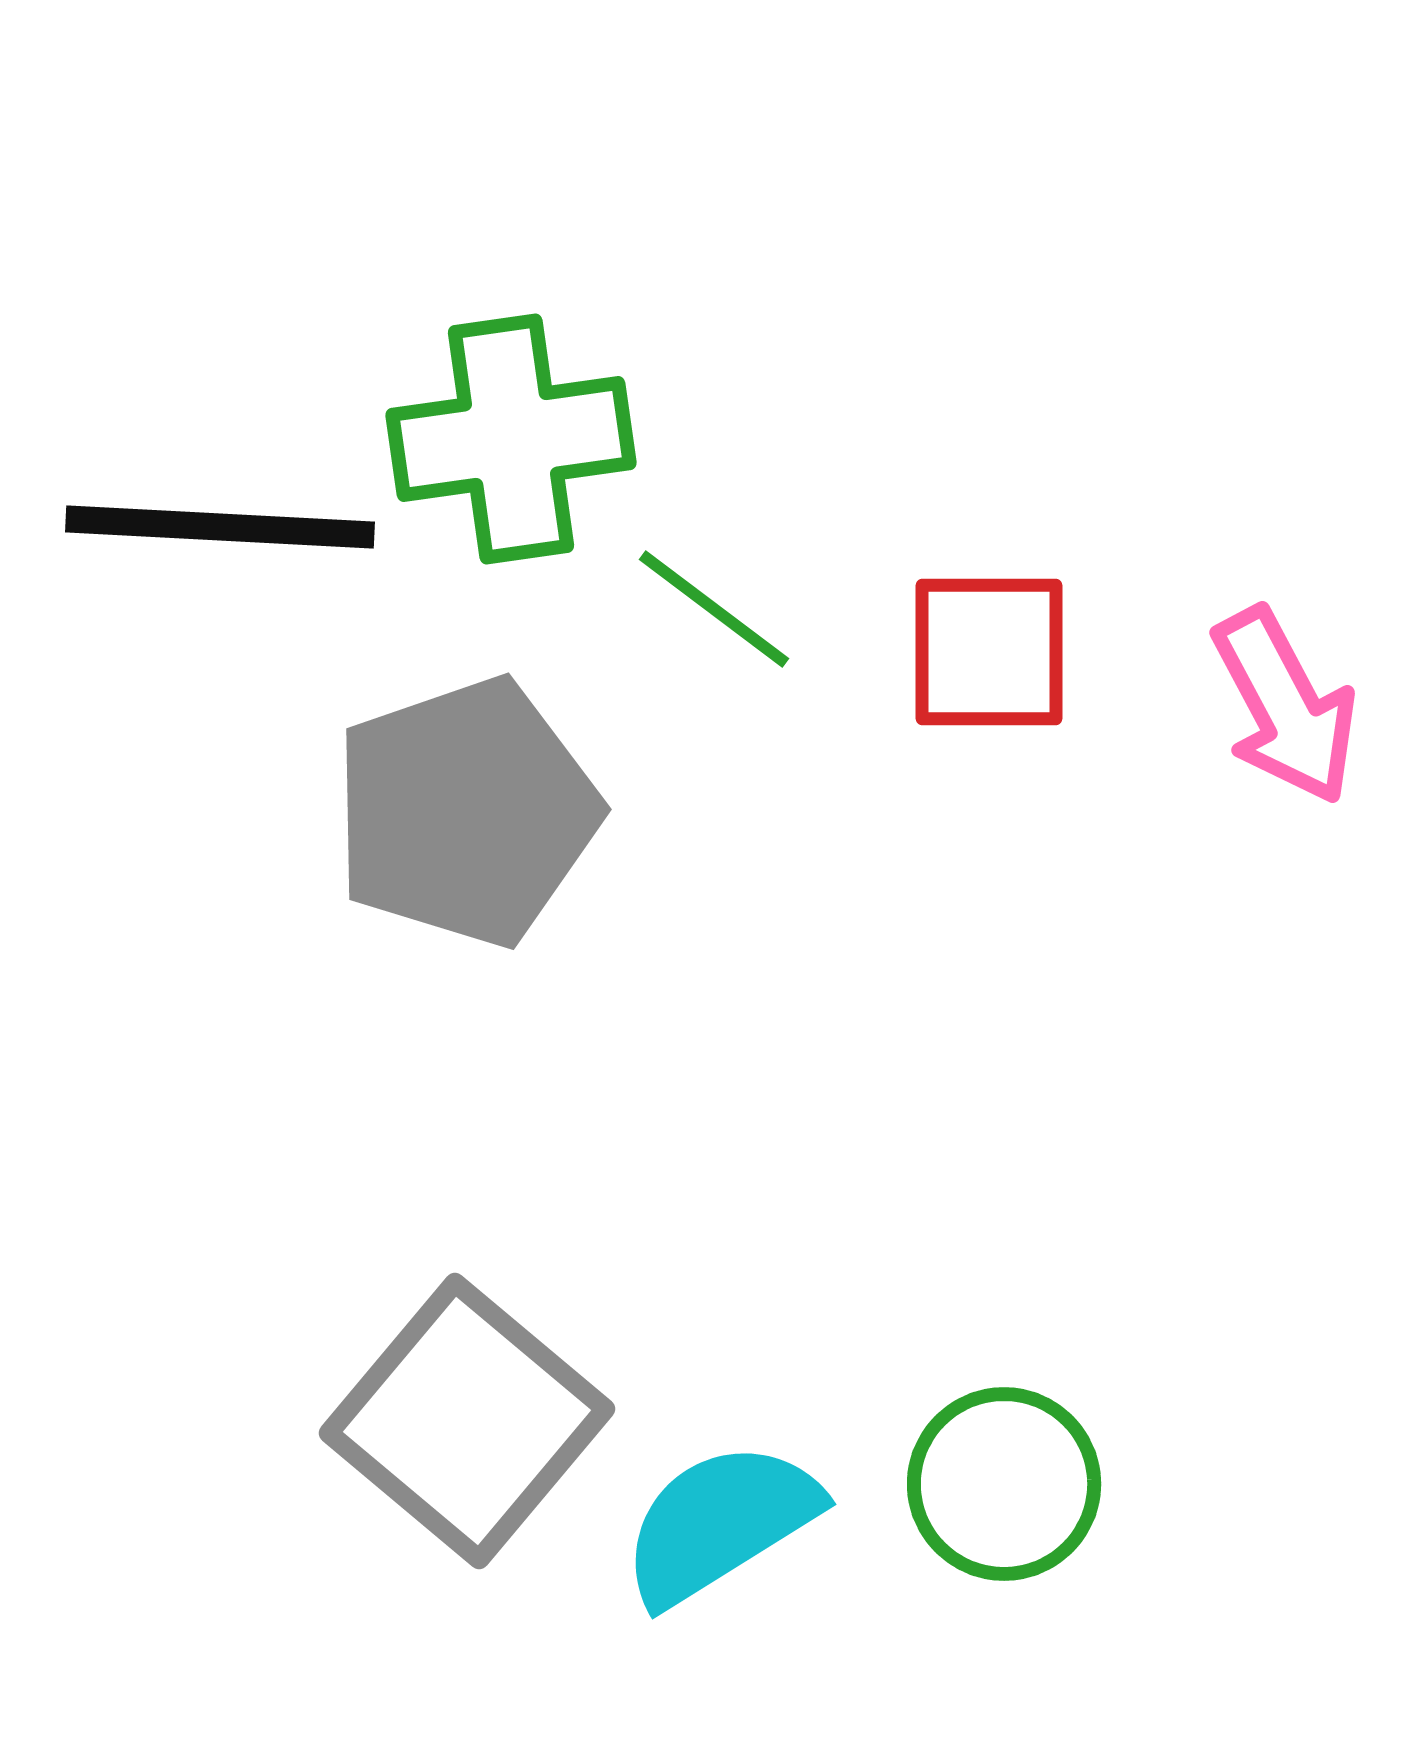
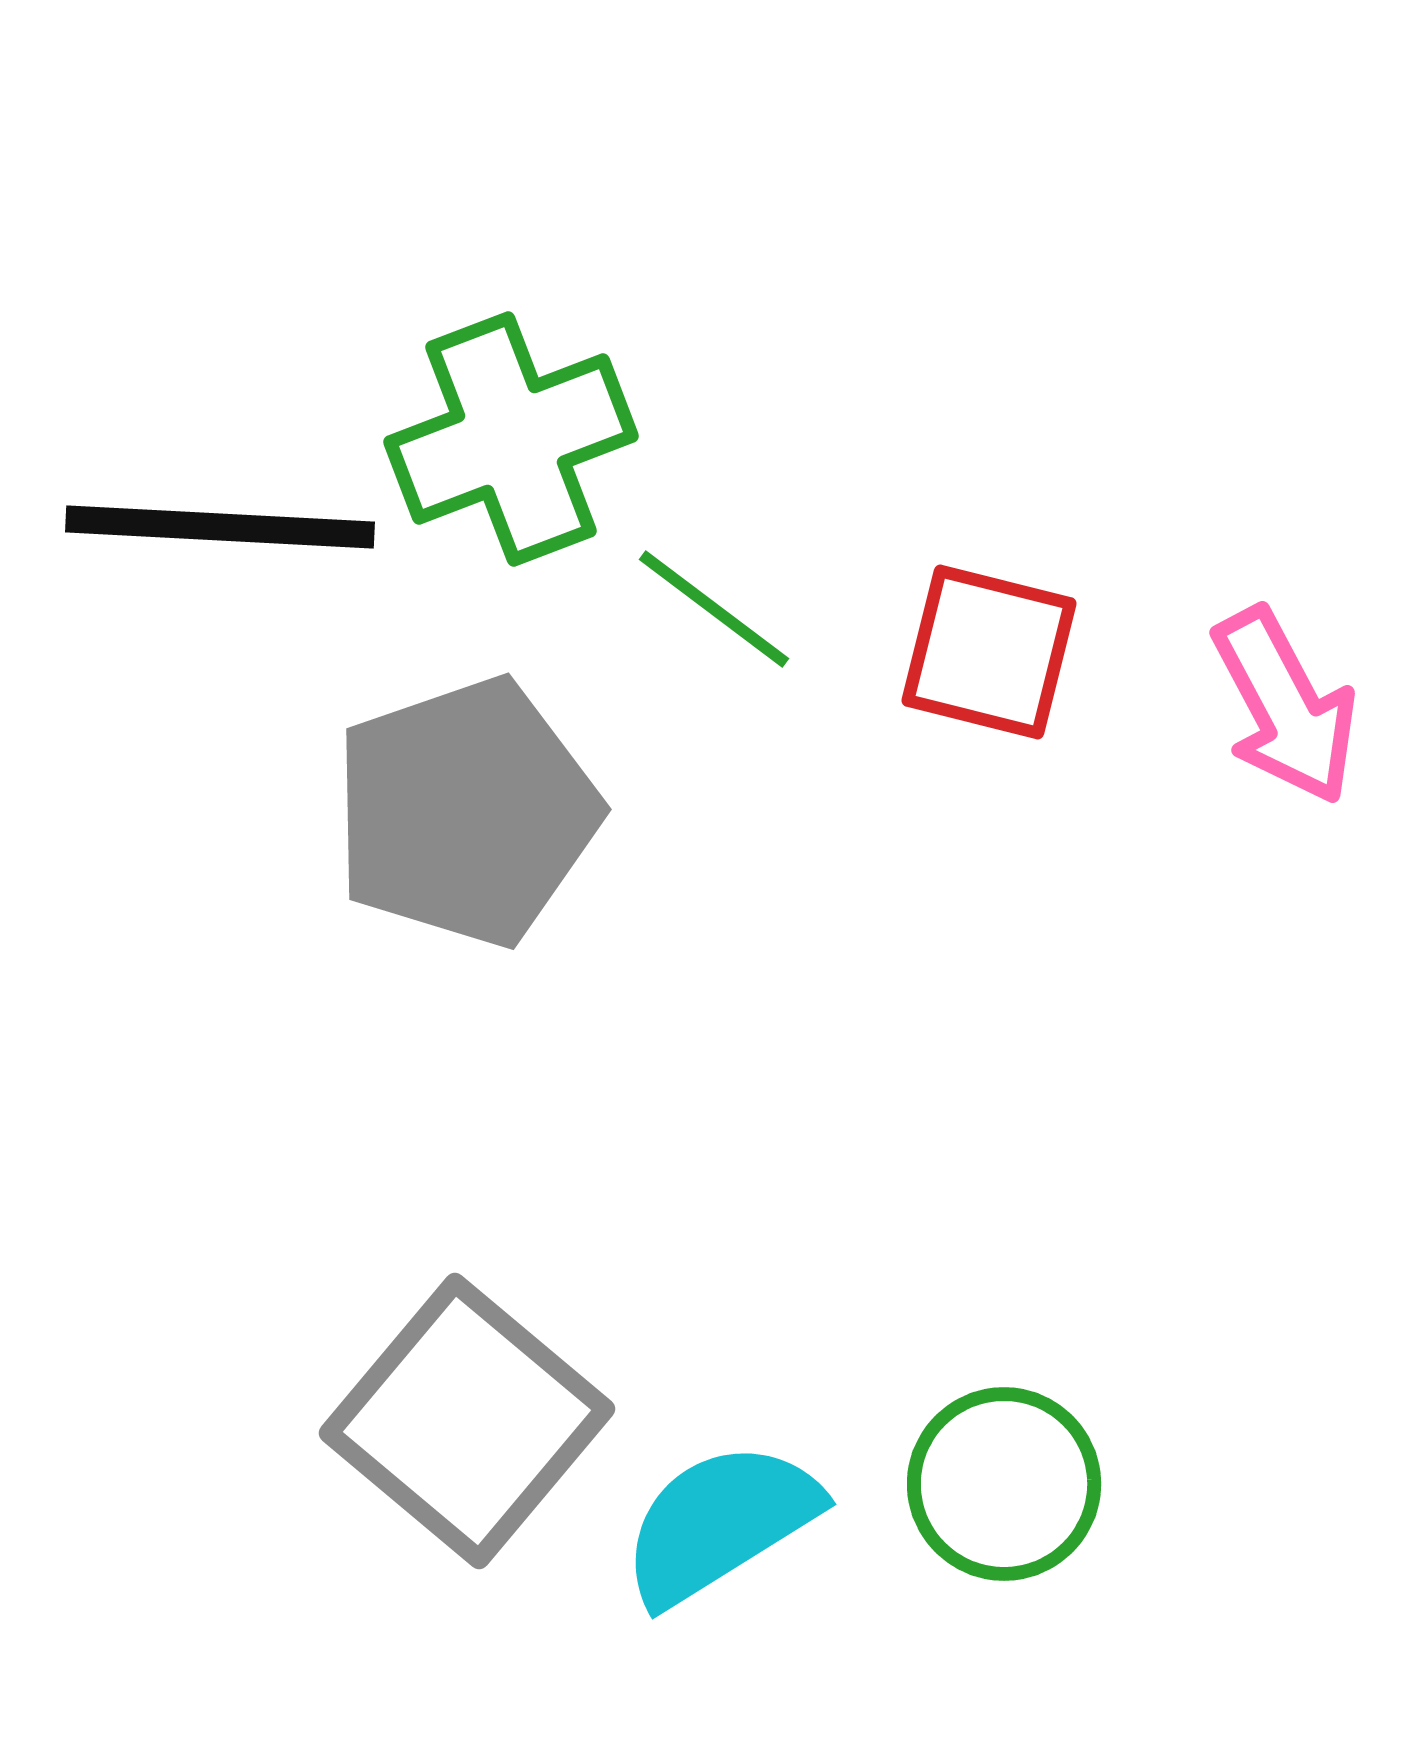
green cross: rotated 13 degrees counterclockwise
red square: rotated 14 degrees clockwise
